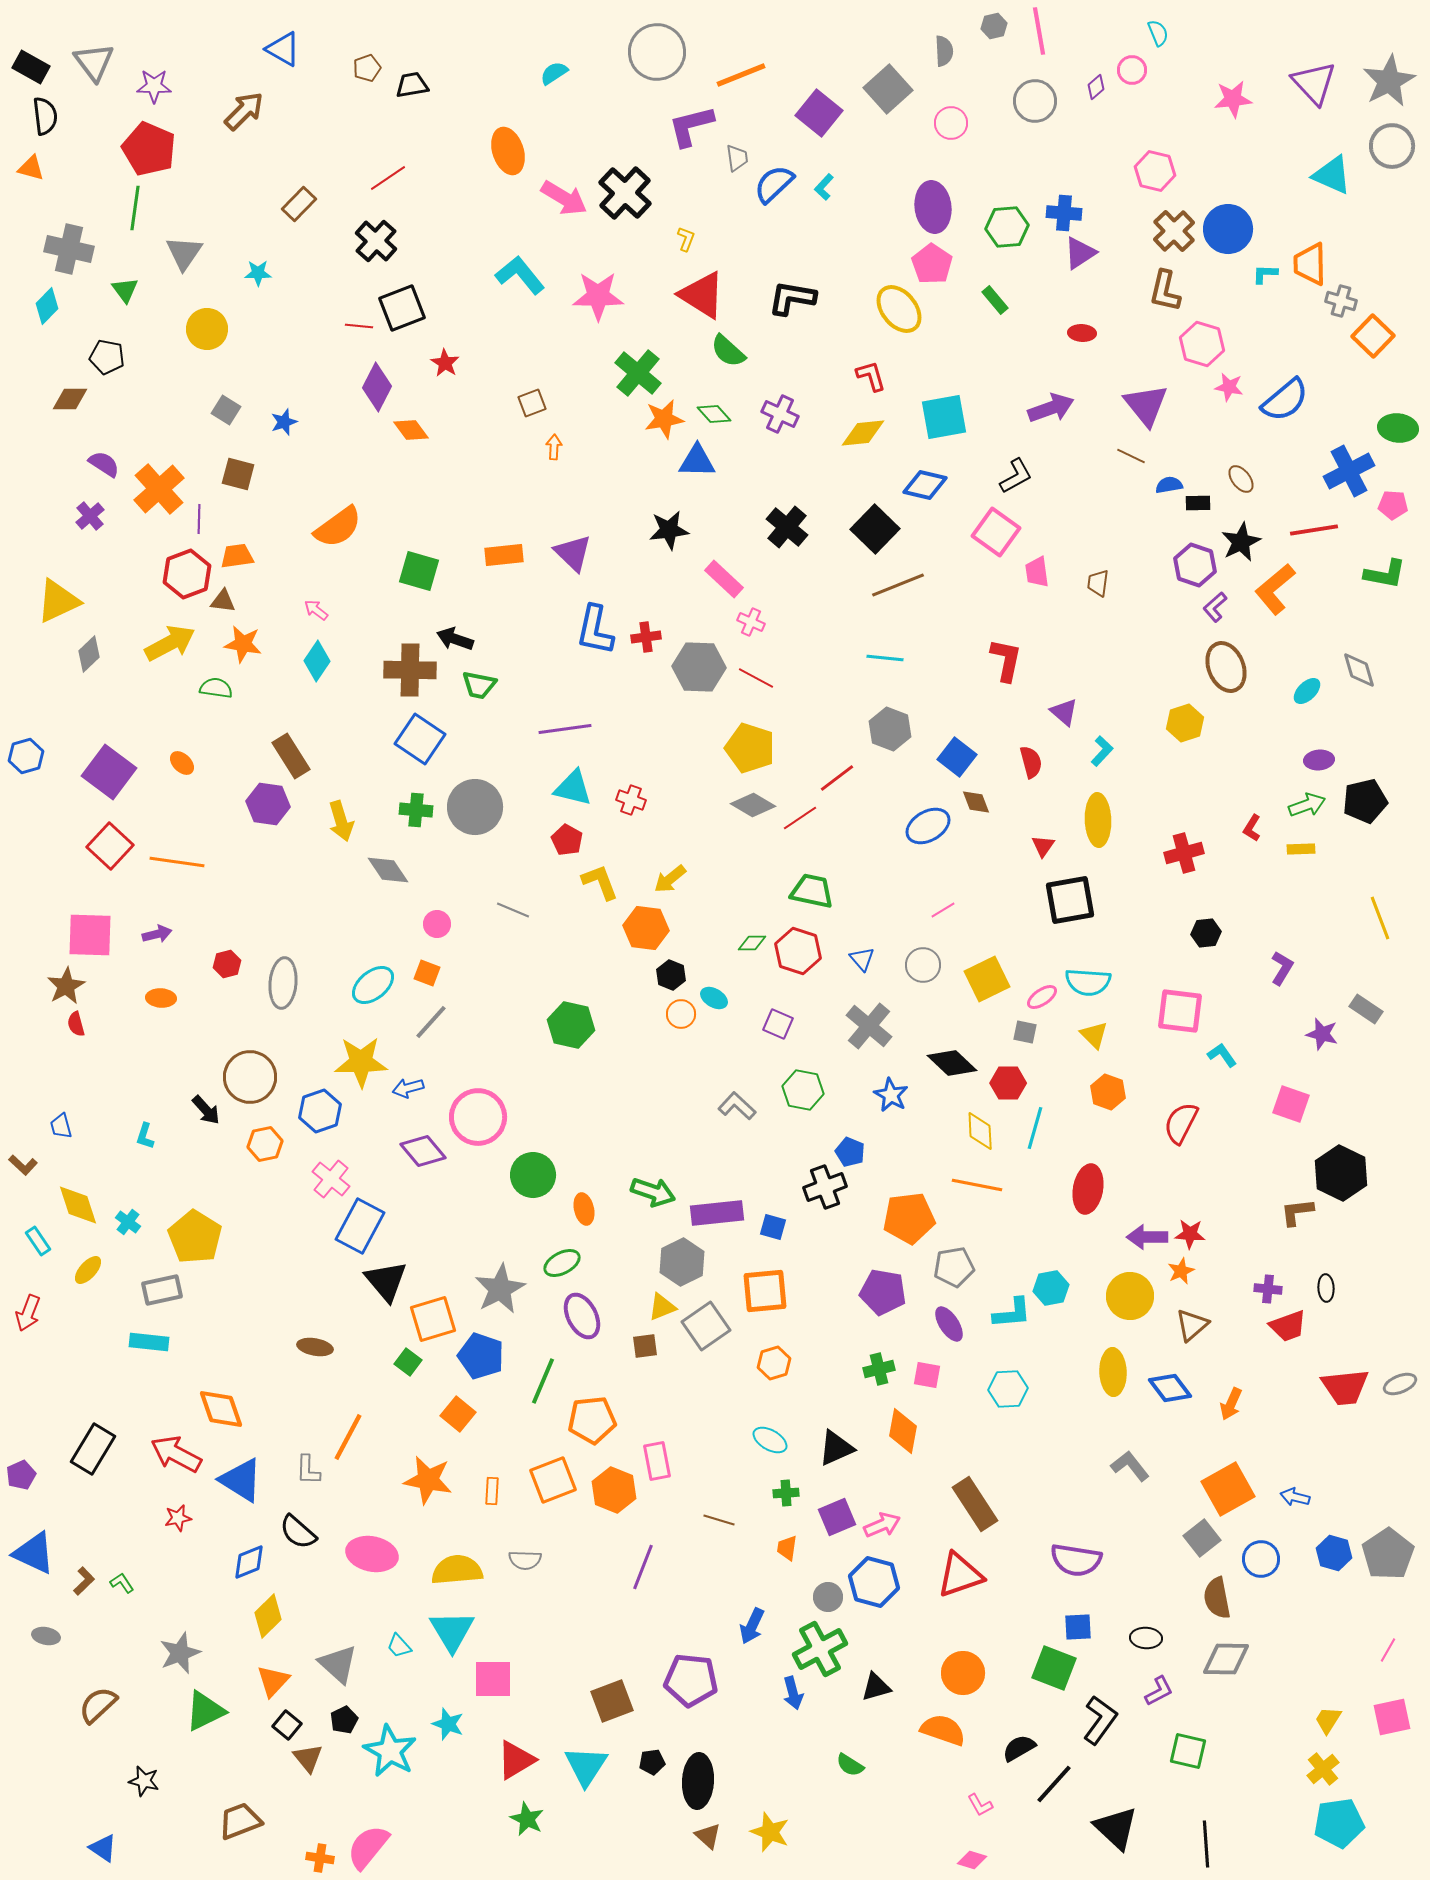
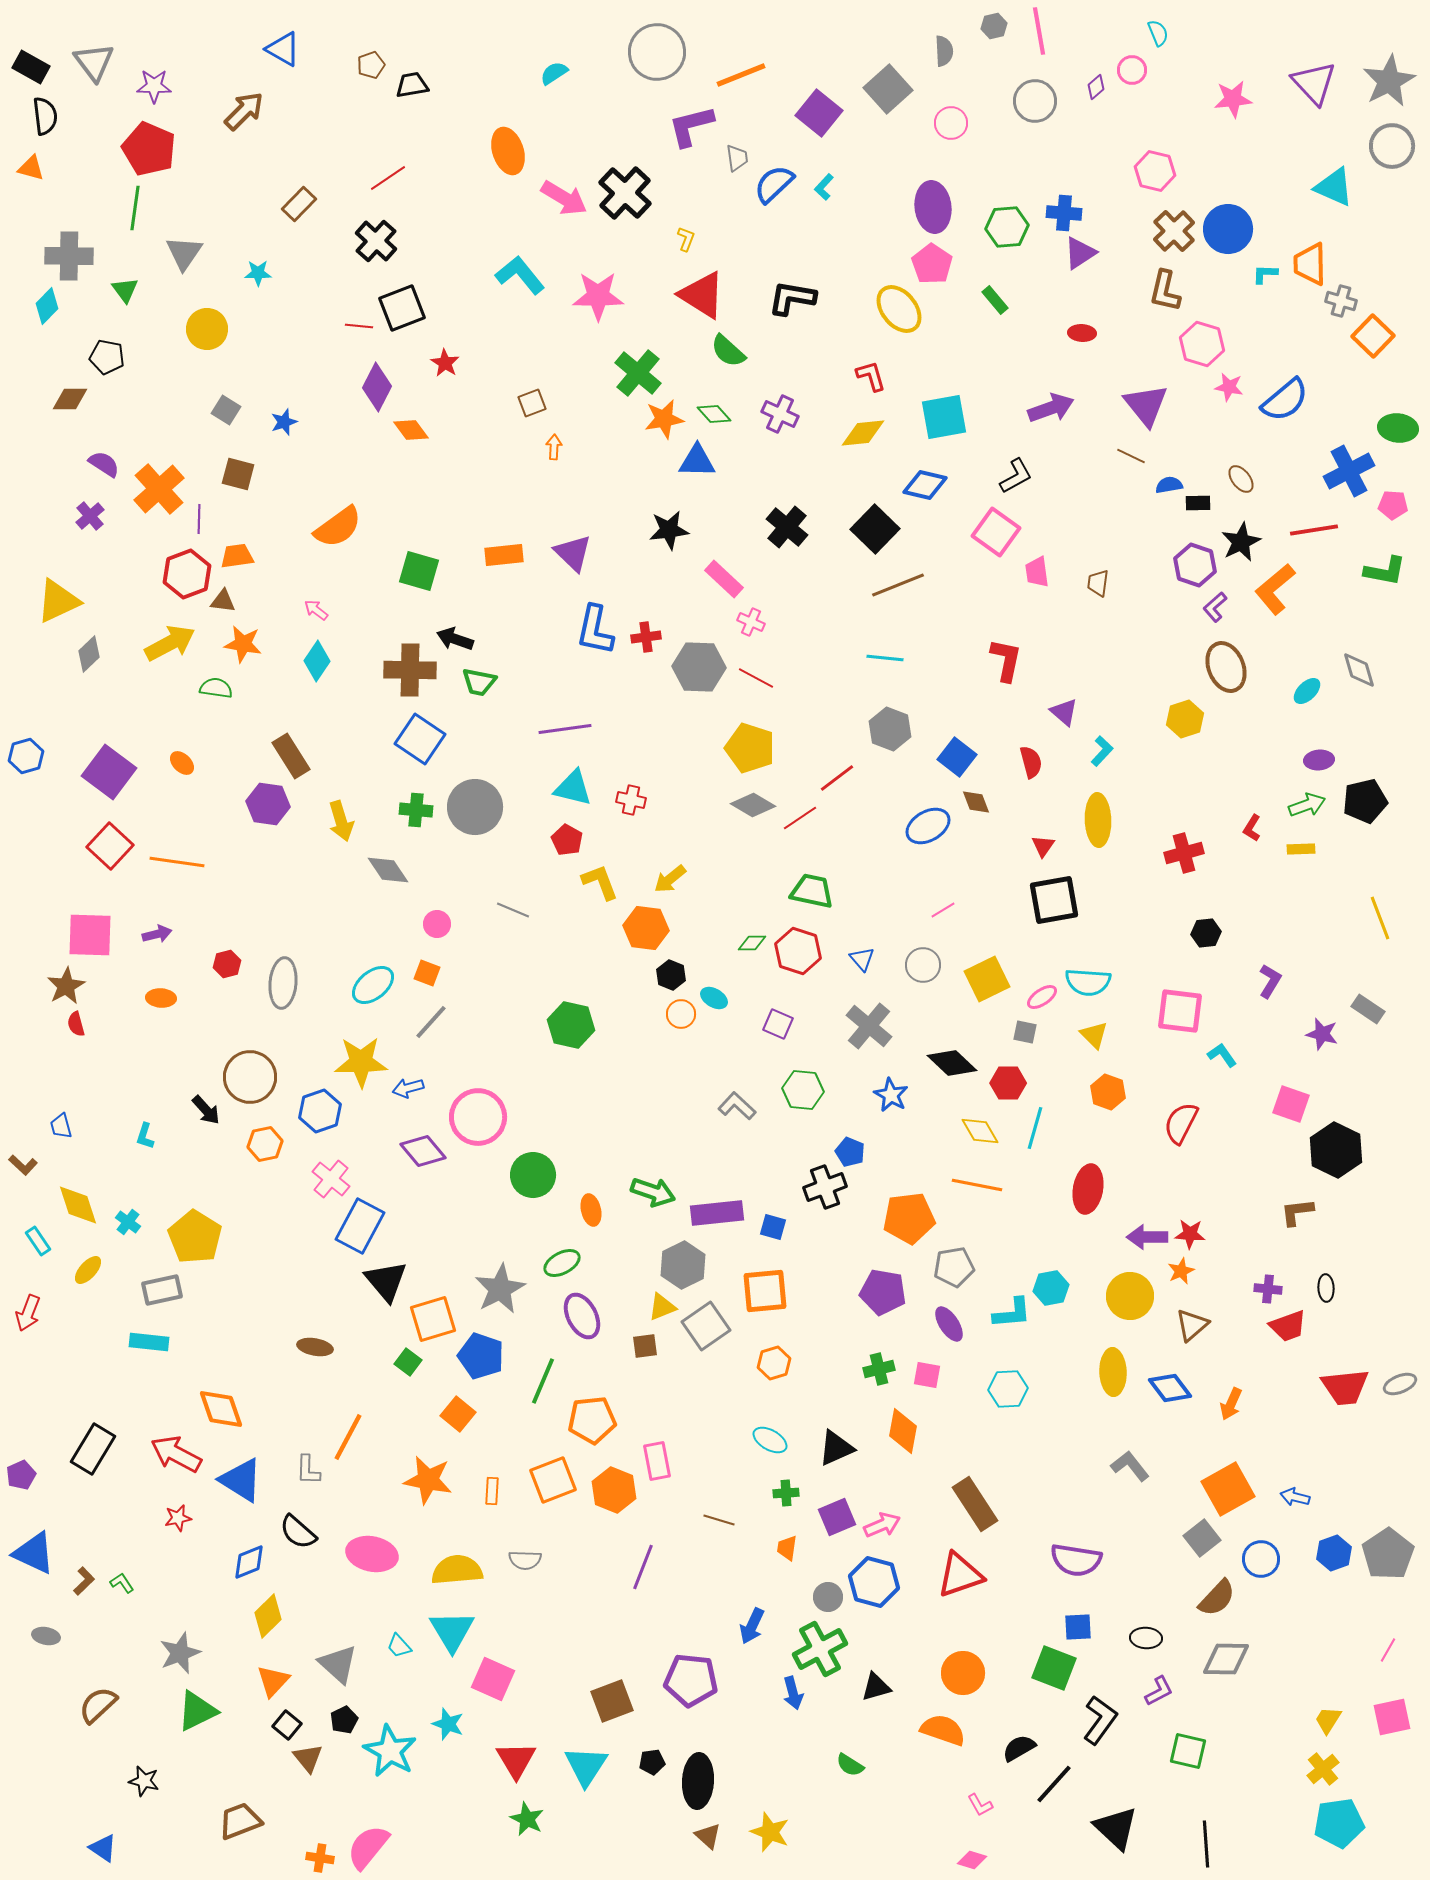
brown pentagon at (367, 68): moved 4 px right, 3 px up
cyan triangle at (1332, 175): moved 2 px right, 12 px down
gray cross at (69, 249): moved 7 px down; rotated 12 degrees counterclockwise
green L-shape at (1385, 574): moved 3 px up
green trapezoid at (479, 685): moved 3 px up
yellow hexagon at (1185, 723): moved 4 px up
red cross at (631, 800): rotated 8 degrees counterclockwise
black square at (1070, 900): moved 16 px left
purple L-shape at (1282, 968): moved 12 px left, 13 px down
gray rectangle at (1366, 1009): moved 2 px right
green hexagon at (803, 1090): rotated 6 degrees counterclockwise
yellow diamond at (980, 1131): rotated 27 degrees counterclockwise
black hexagon at (1341, 1173): moved 5 px left, 23 px up
orange ellipse at (584, 1209): moved 7 px right, 1 px down
gray hexagon at (682, 1262): moved 1 px right, 3 px down
blue hexagon at (1334, 1553): rotated 24 degrees clockwise
brown semicircle at (1217, 1598): rotated 126 degrees counterclockwise
pink square at (493, 1679): rotated 24 degrees clockwise
green triangle at (205, 1711): moved 8 px left
red triangle at (516, 1760): rotated 30 degrees counterclockwise
